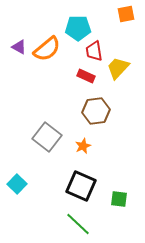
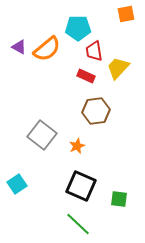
gray square: moved 5 px left, 2 px up
orange star: moved 6 px left
cyan square: rotated 12 degrees clockwise
